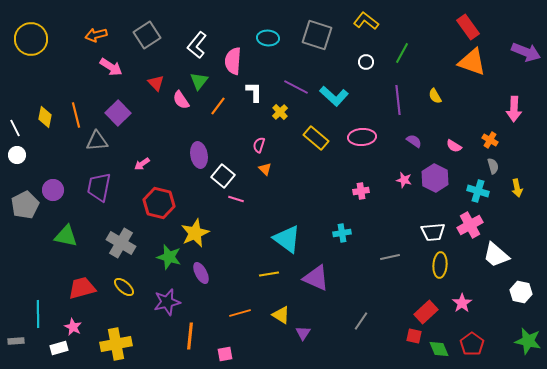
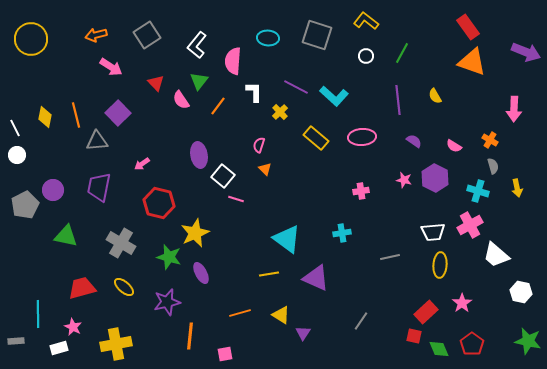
white circle at (366, 62): moved 6 px up
